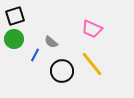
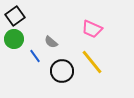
black square: rotated 18 degrees counterclockwise
blue line: moved 1 px down; rotated 64 degrees counterclockwise
yellow line: moved 2 px up
